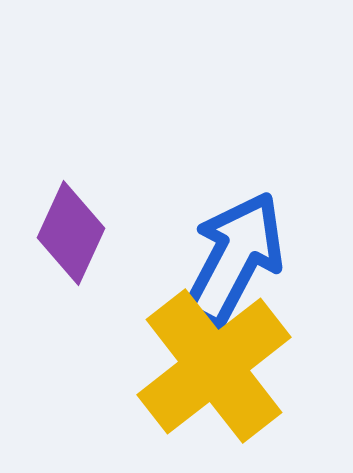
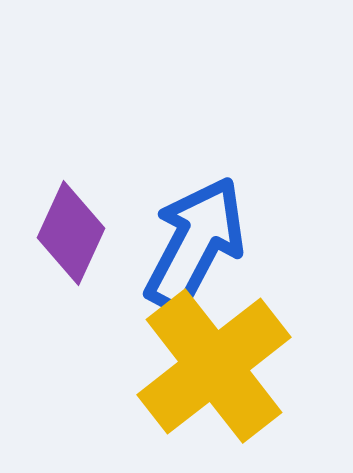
blue arrow: moved 39 px left, 15 px up
